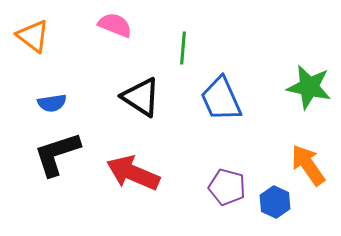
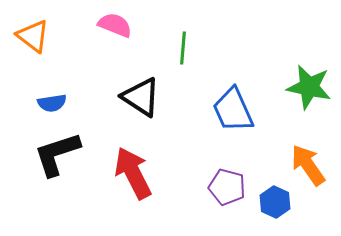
blue trapezoid: moved 12 px right, 11 px down
red arrow: rotated 40 degrees clockwise
